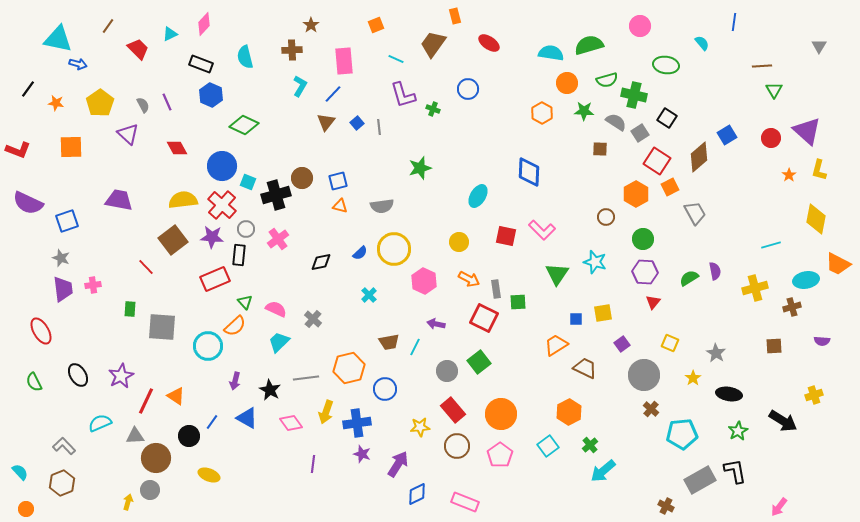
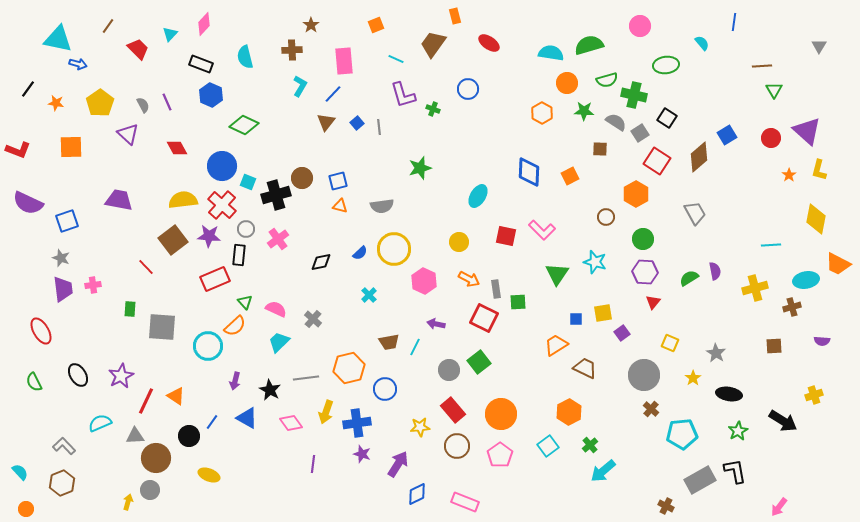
cyan triangle at (170, 34): rotated 21 degrees counterclockwise
green ellipse at (666, 65): rotated 15 degrees counterclockwise
orange square at (670, 187): moved 100 px left, 11 px up
purple star at (212, 237): moved 3 px left, 1 px up
cyan line at (771, 245): rotated 12 degrees clockwise
purple square at (622, 344): moved 11 px up
gray circle at (447, 371): moved 2 px right, 1 px up
